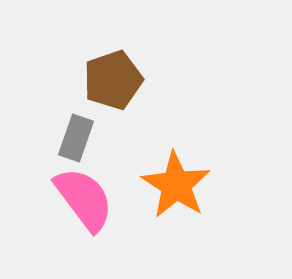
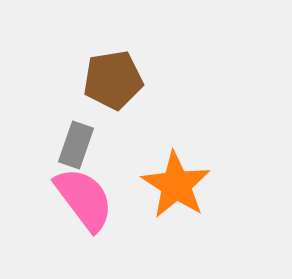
brown pentagon: rotated 10 degrees clockwise
gray rectangle: moved 7 px down
